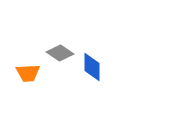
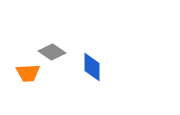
gray diamond: moved 8 px left, 1 px up
